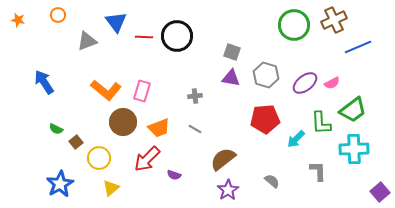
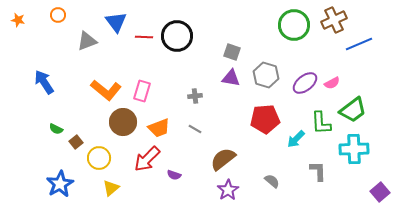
blue line: moved 1 px right, 3 px up
